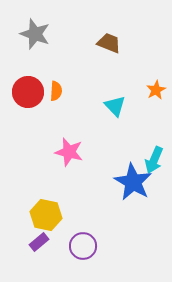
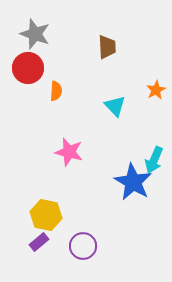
brown trapezoid: moved 2 px left, 4 px down; rotated 65 degrees clockwise
red circle: moved 24 px up
